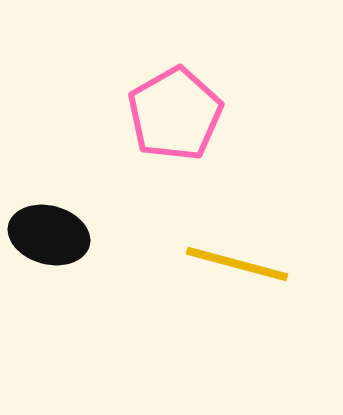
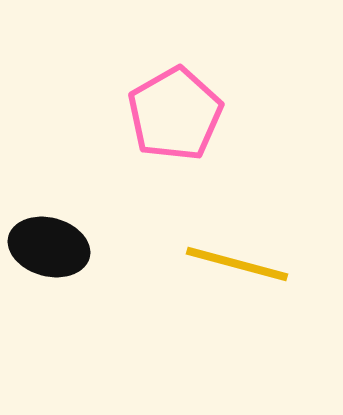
black ellipse: moved 12 px down
